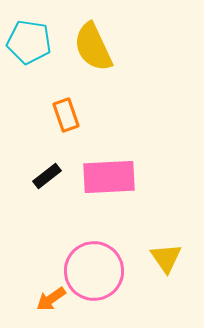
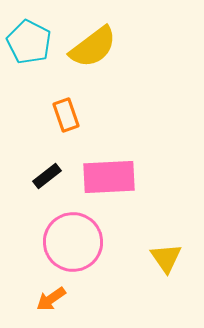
cyan pentagon: rotated 18 degrees clockwise
yellow semicircle: rotated 102 degrees counterclockwise
pink circle: moved 21 px left, 29 px up
